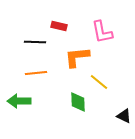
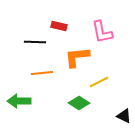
orange line: moved 6 px right
yellow line: rotated 66 degrees counterclockwise
green diamond: moved 1 px right, 1 px down; rotated 55 degrees counterclockwise
